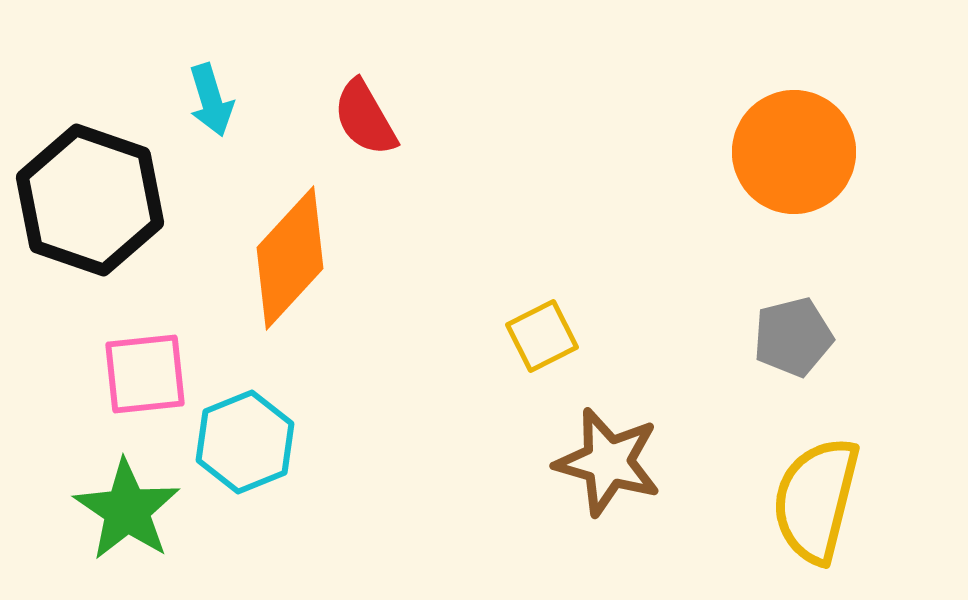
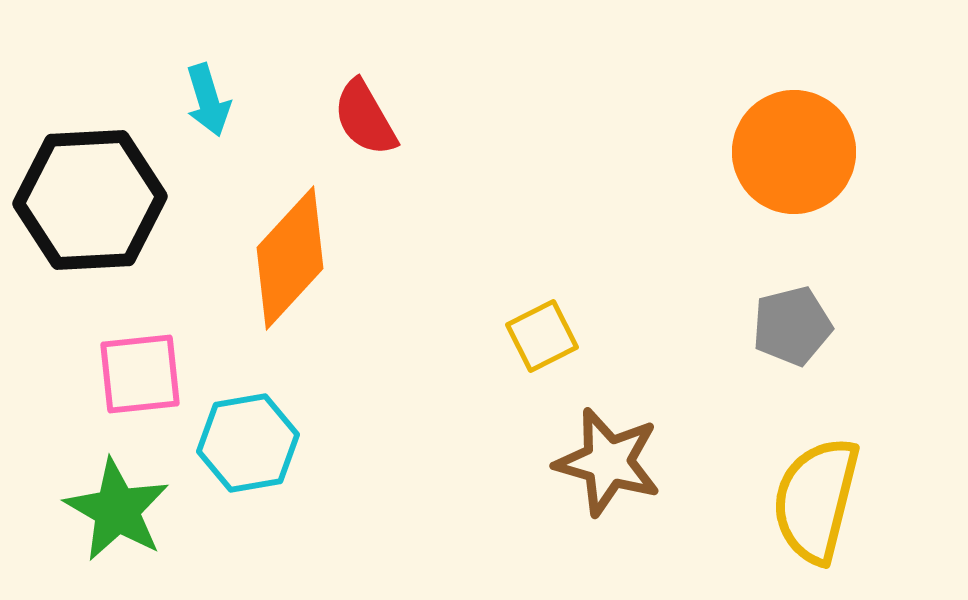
cyan arrow: moved 3 px left
black hexagon: rotated 22 degrees counterclockwise
gray pentagon: moved 1 px left, 11 px up
pink square: moved 5 px left
cyan hexagon: moved 3 px right, 1 px down; rotated 12 degrees clockwise
green star: moved 10 px left; rotated 4 degrees counterclockwise
